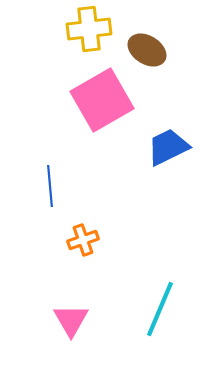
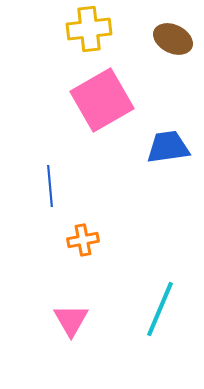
brown ellipse: moved 26 px right, 11 px up; rotated 6 degrees counterclockwise
blue trapezoid: rotated 18 degrees clockwise
orange cross: rotated 8 degrees clockwise
